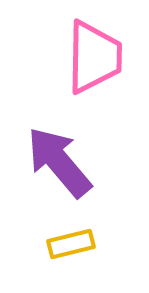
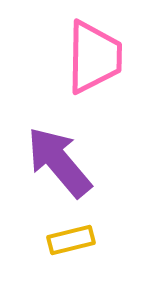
yellow rectangle: moved 4 px up
